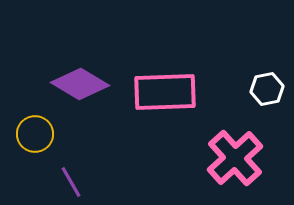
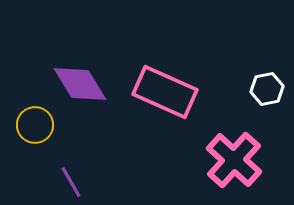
purple diamond: rotated 28 degrees clockwise
pink rectangle: rotated 26 degrees clockwise
yellow circle: moved 9 px up
pink cross: moved 1 px left, 2 px down; rotated 6 degrees counterclockwise
